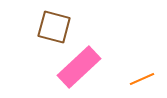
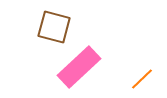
orange line: rotated 20 degrees counterclockwise
